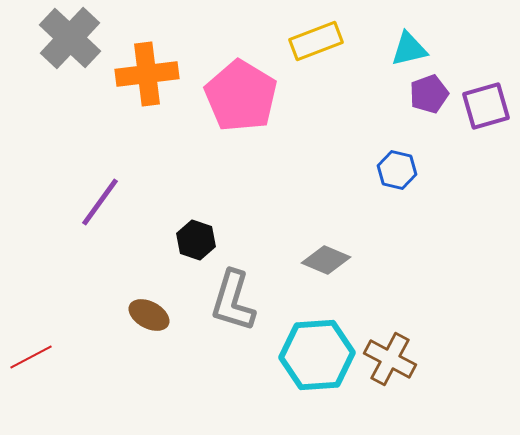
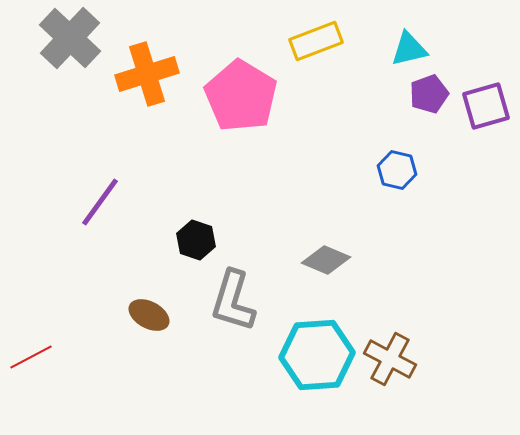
orange cross: rotated 10 degrees counterclockwise
